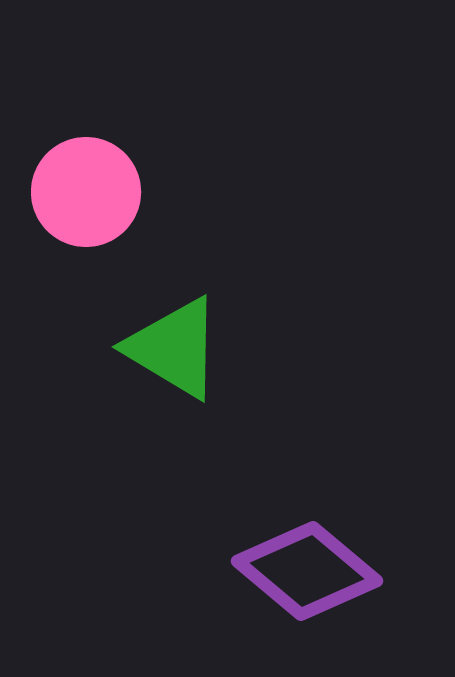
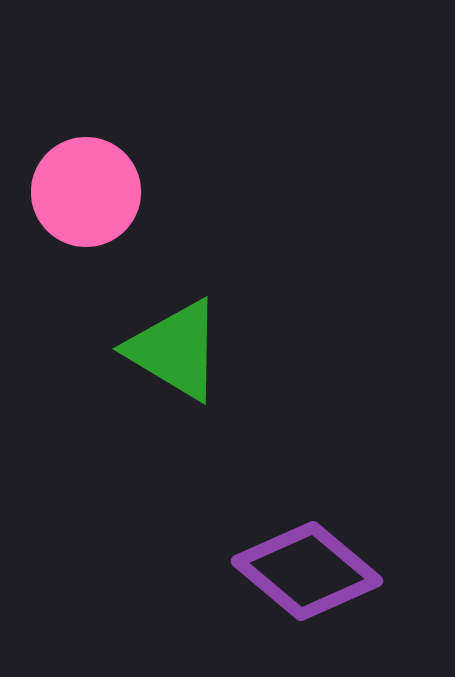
green triangle: moved 1 px right, 2 px down
